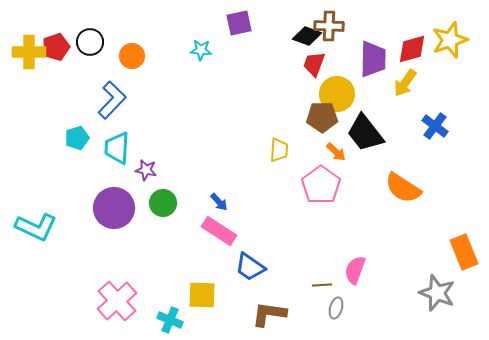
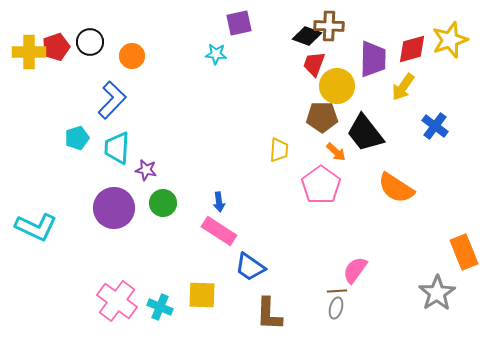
cyan star: moved 15 px right, 4 px down
yellow arrow: moved 2 px left, 4 px down
yellow circle: moved 8 px up
orange semicircle: moved 7 px left
blue arrow: rotated 36 degrees clockwise
pink semicircle: rotated 16 degrees clockwise
brown line: moved 15 px right, 6 px down
gray star: rotated 18 degrees clockwise
pink cross: rotated 12 degrees counterclockwise
brown L-shape: rotated 96 degrees counterclockwise
cyan cross: moved 10 px left, 13 px up
